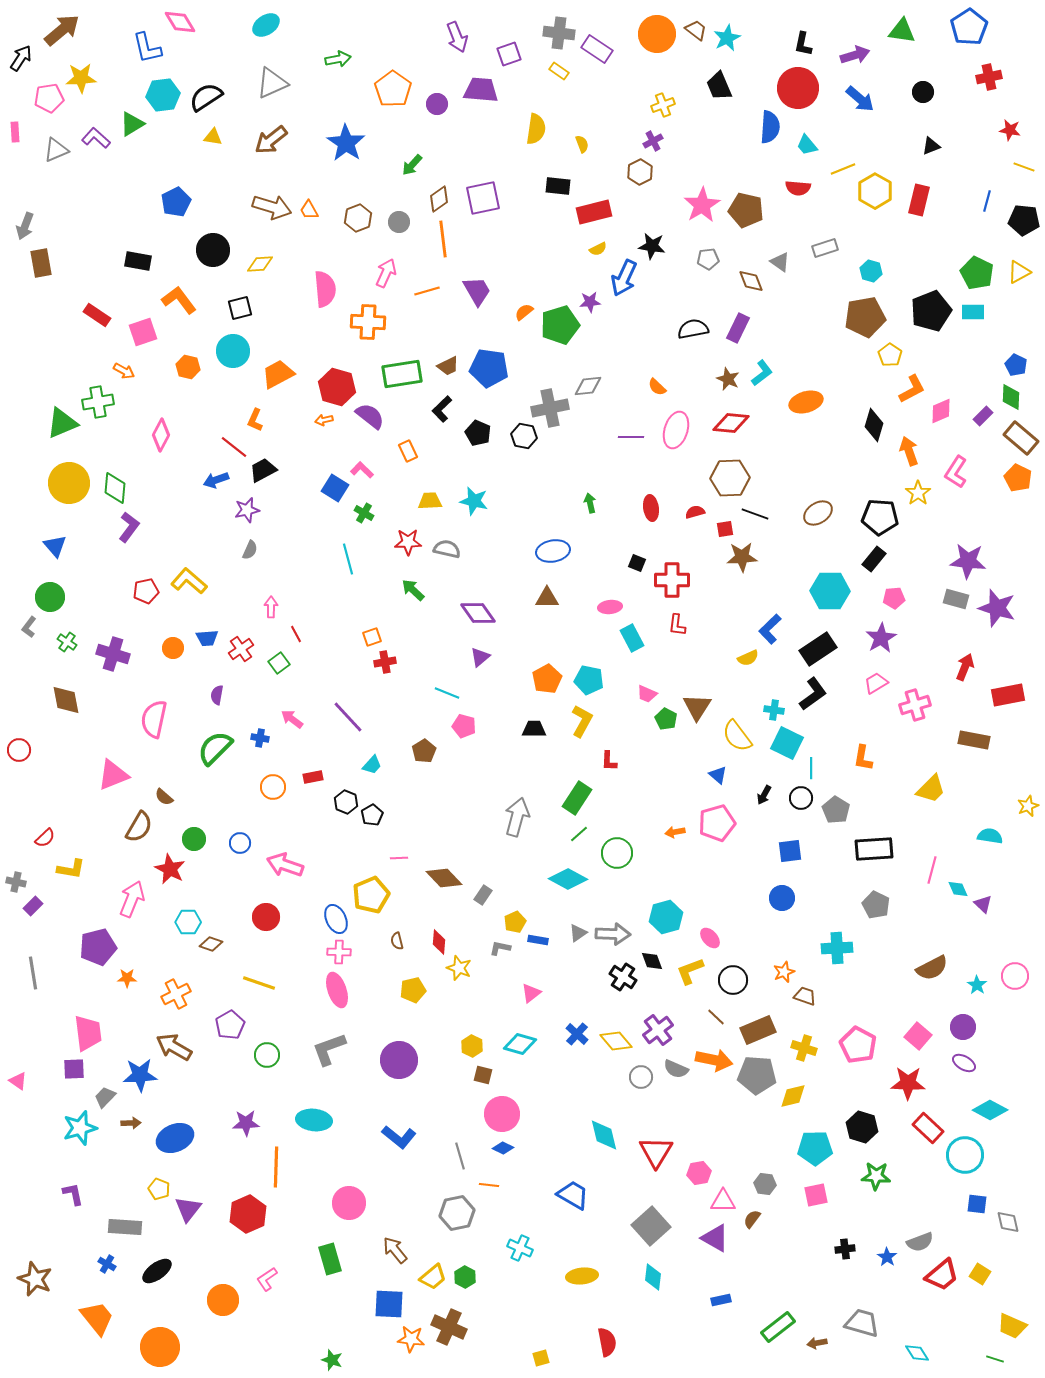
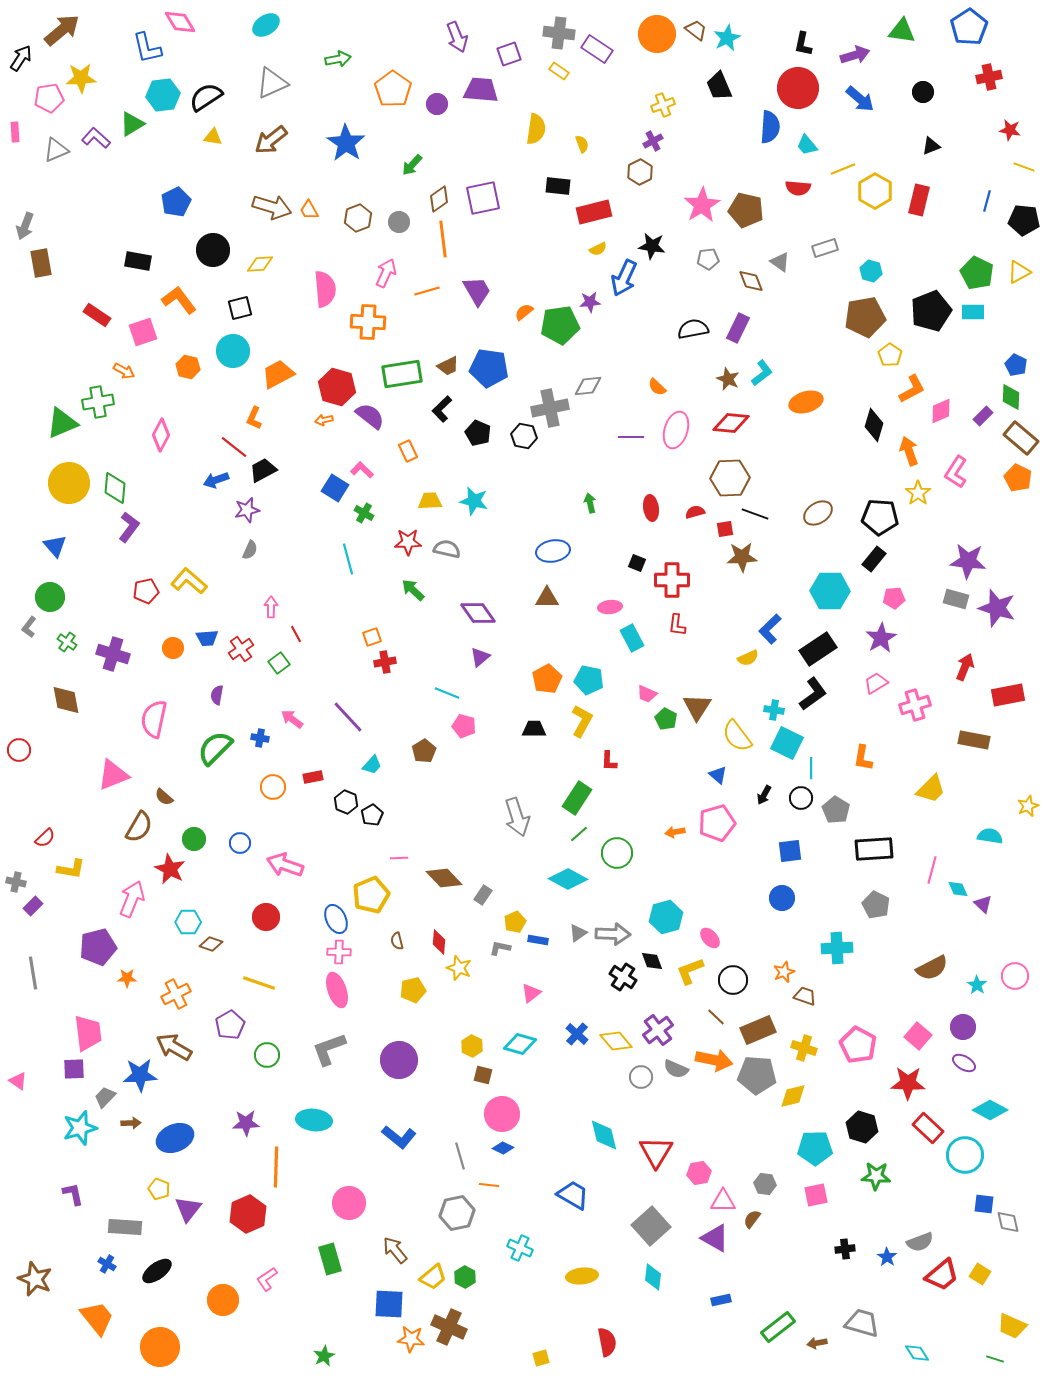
green pentagon at (560, 325): rotated 9 degrees clockwise
orange L-shape at (255, 420): moved 1 px left, 2 px up
gray arrow at (517, 817): rotated 147 degrees clockwise
blue square at (977, 1204): moved 7 px right
green star at (332, 1360): moved 8 px left, 4 px up; rotated 25 degrees clockwise
